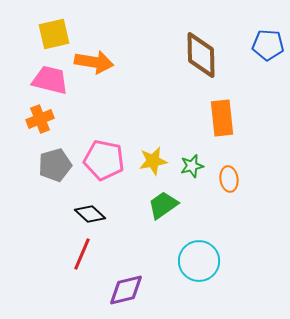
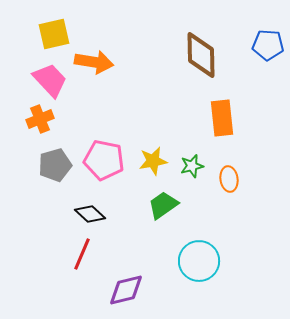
pink trapezoid: rotated 33 degrees clockwise
